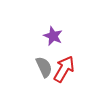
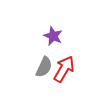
gray semicircle: rotated 50 degrees clockwise
